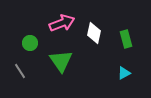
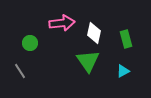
pink arrow: rotated 15 degrees clockwise
green triangle: moved 27 px right
cyan triangle: moved 1 px left, 2 px up
